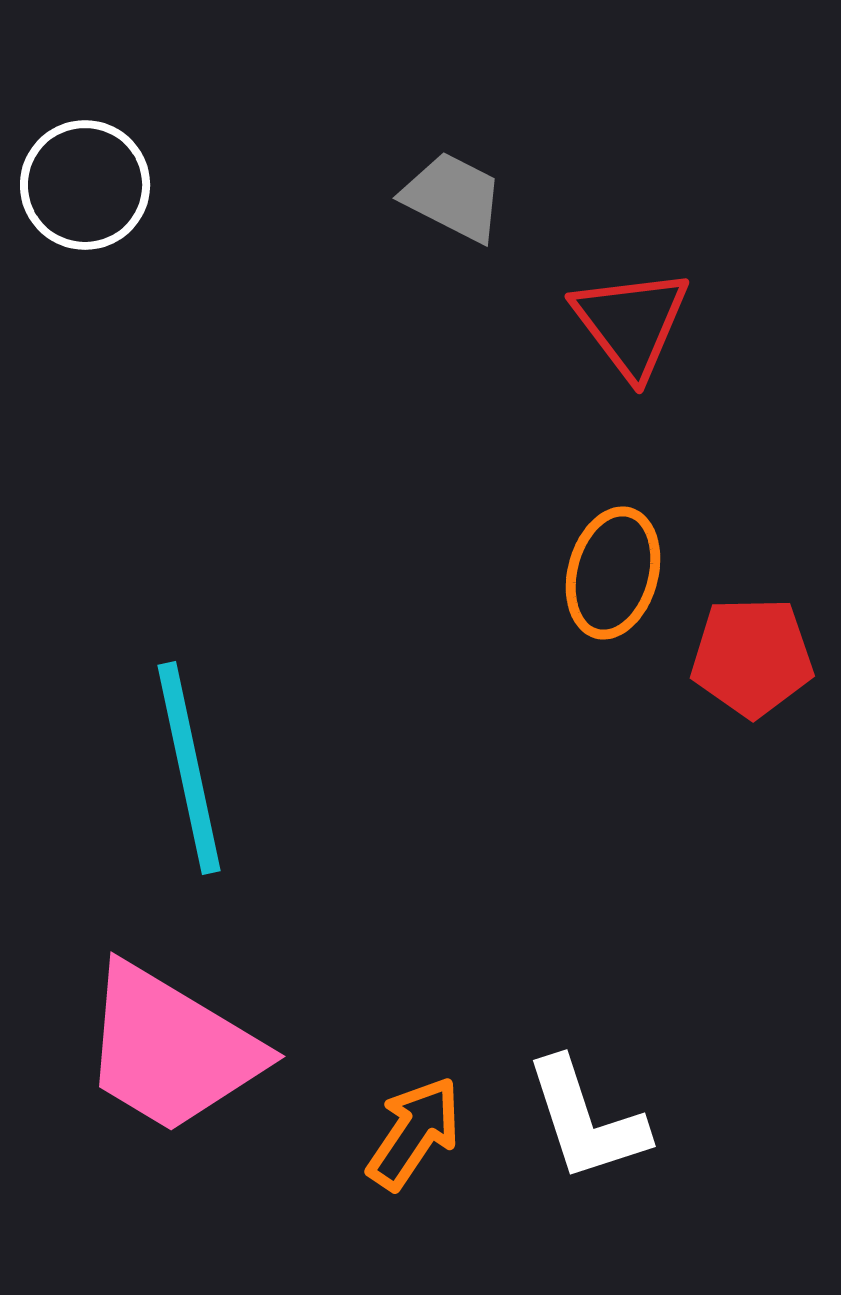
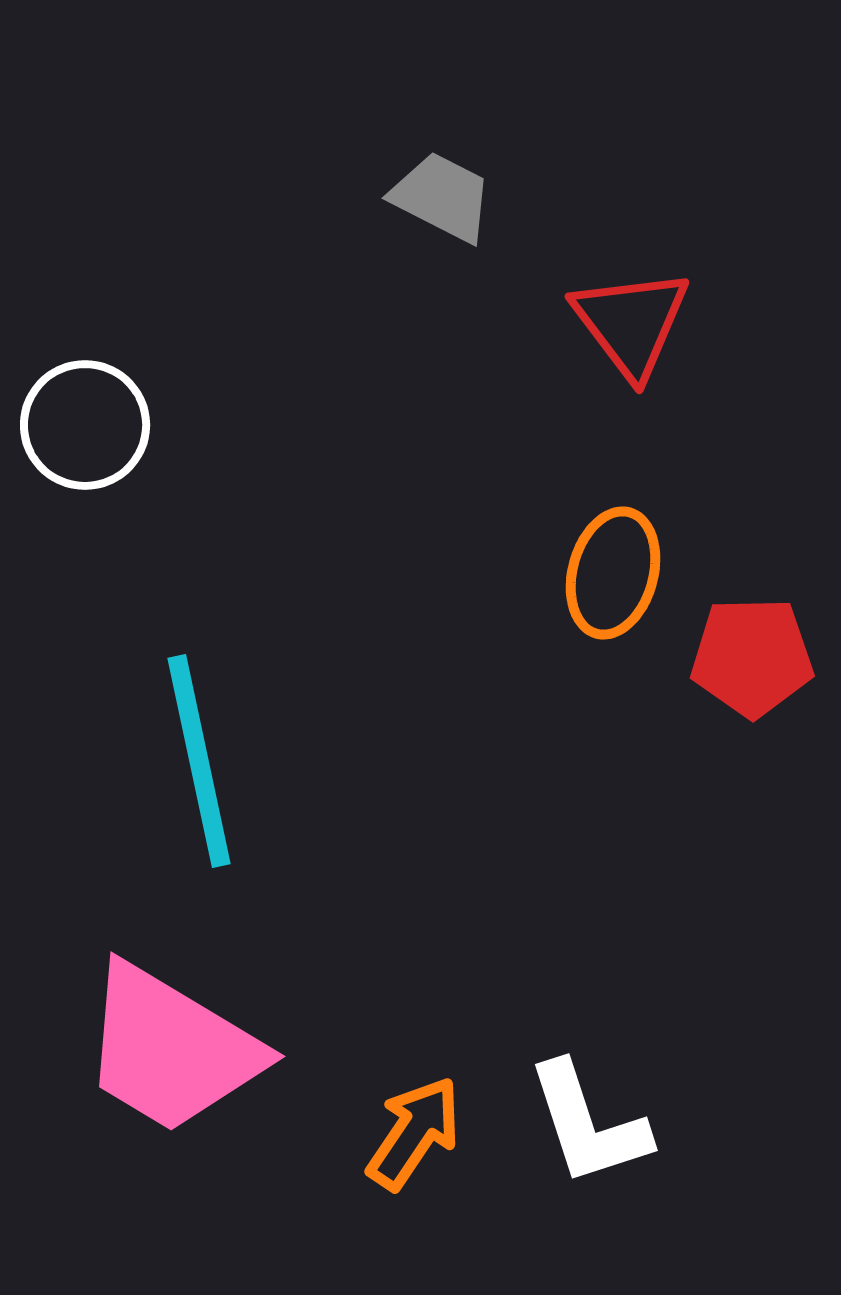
white circle: moved 240 px down
gray trapezoid: moved 11 px left
cyan line: moved 10 px right, 7 px up
white L-shape: moved 2 px right, 4 px down
